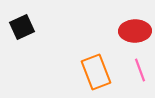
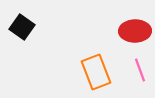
black square: rotated 30 degrees counterclockwise
